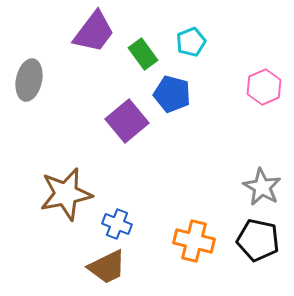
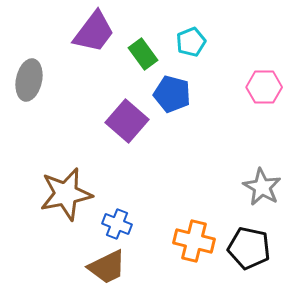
pink hexagon: rotated 24 degrees clockwise
purple square: rotated 9 degrees counterclockwise
black pentagon: moved 9 px left, 8 px down
